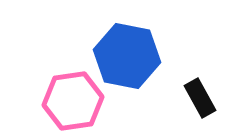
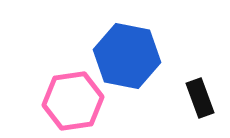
black rectangle: rotated 9 degrees clockwise
